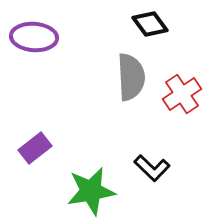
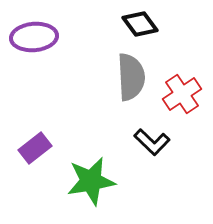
black diamond: moved 10 px left
purple ellipse: rotated 9 degrees counterclockwise
black L-shape: moved 26 px up
green star: moved 10 px up
